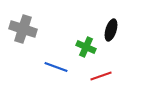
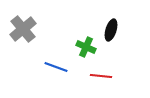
gray cross: rotated 32 degrees clockwise
red line: rotated 25 degrees clockwise
